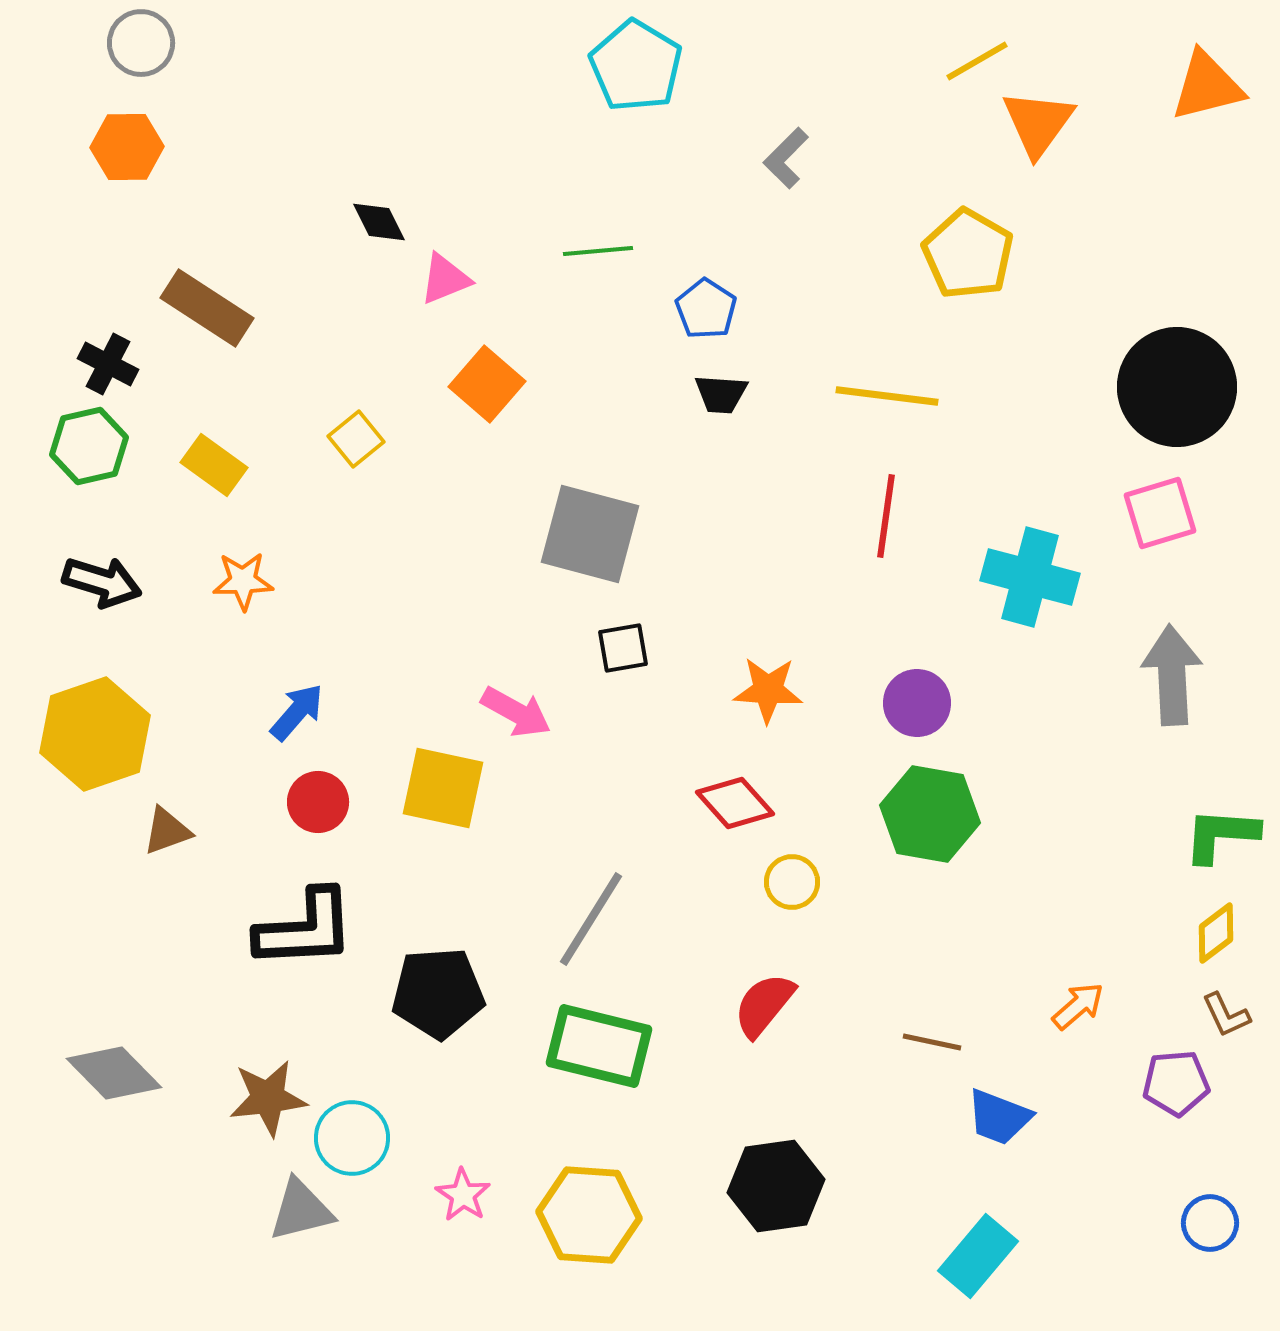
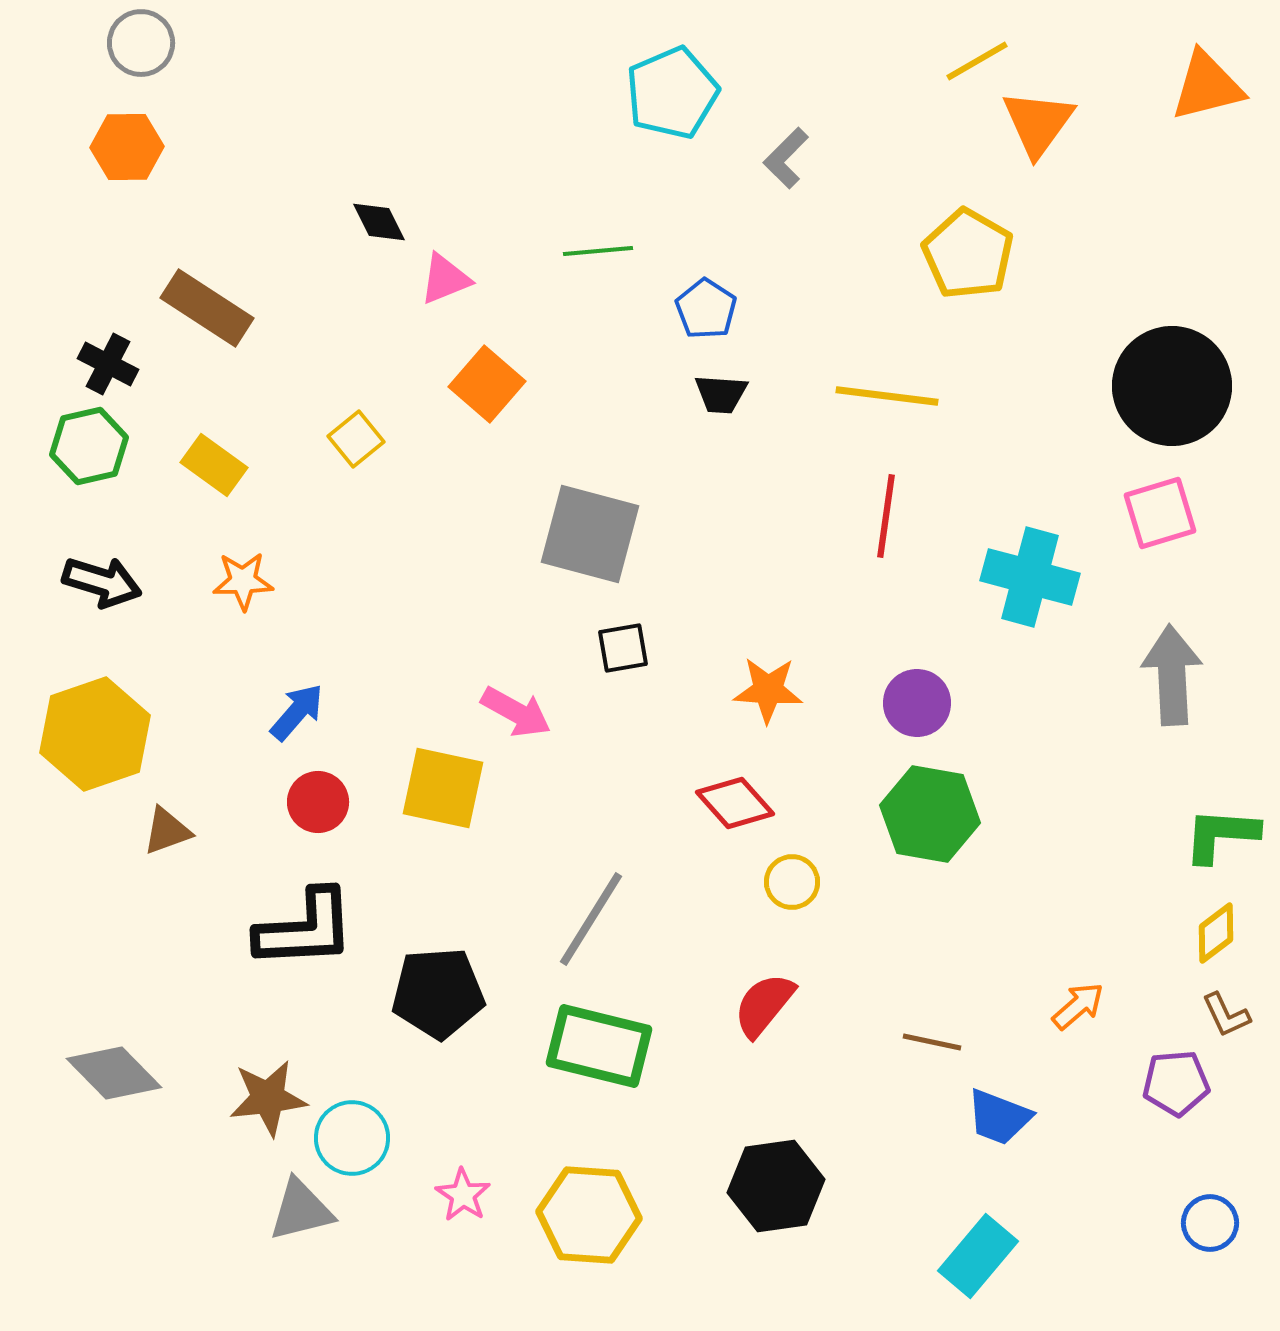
cyan pentagon at (636, 66): moved 36 px right, 27 px down; rotated 18 degrees clockwise
black circle at (1177, 387): moved 5 px left, 1 px up
